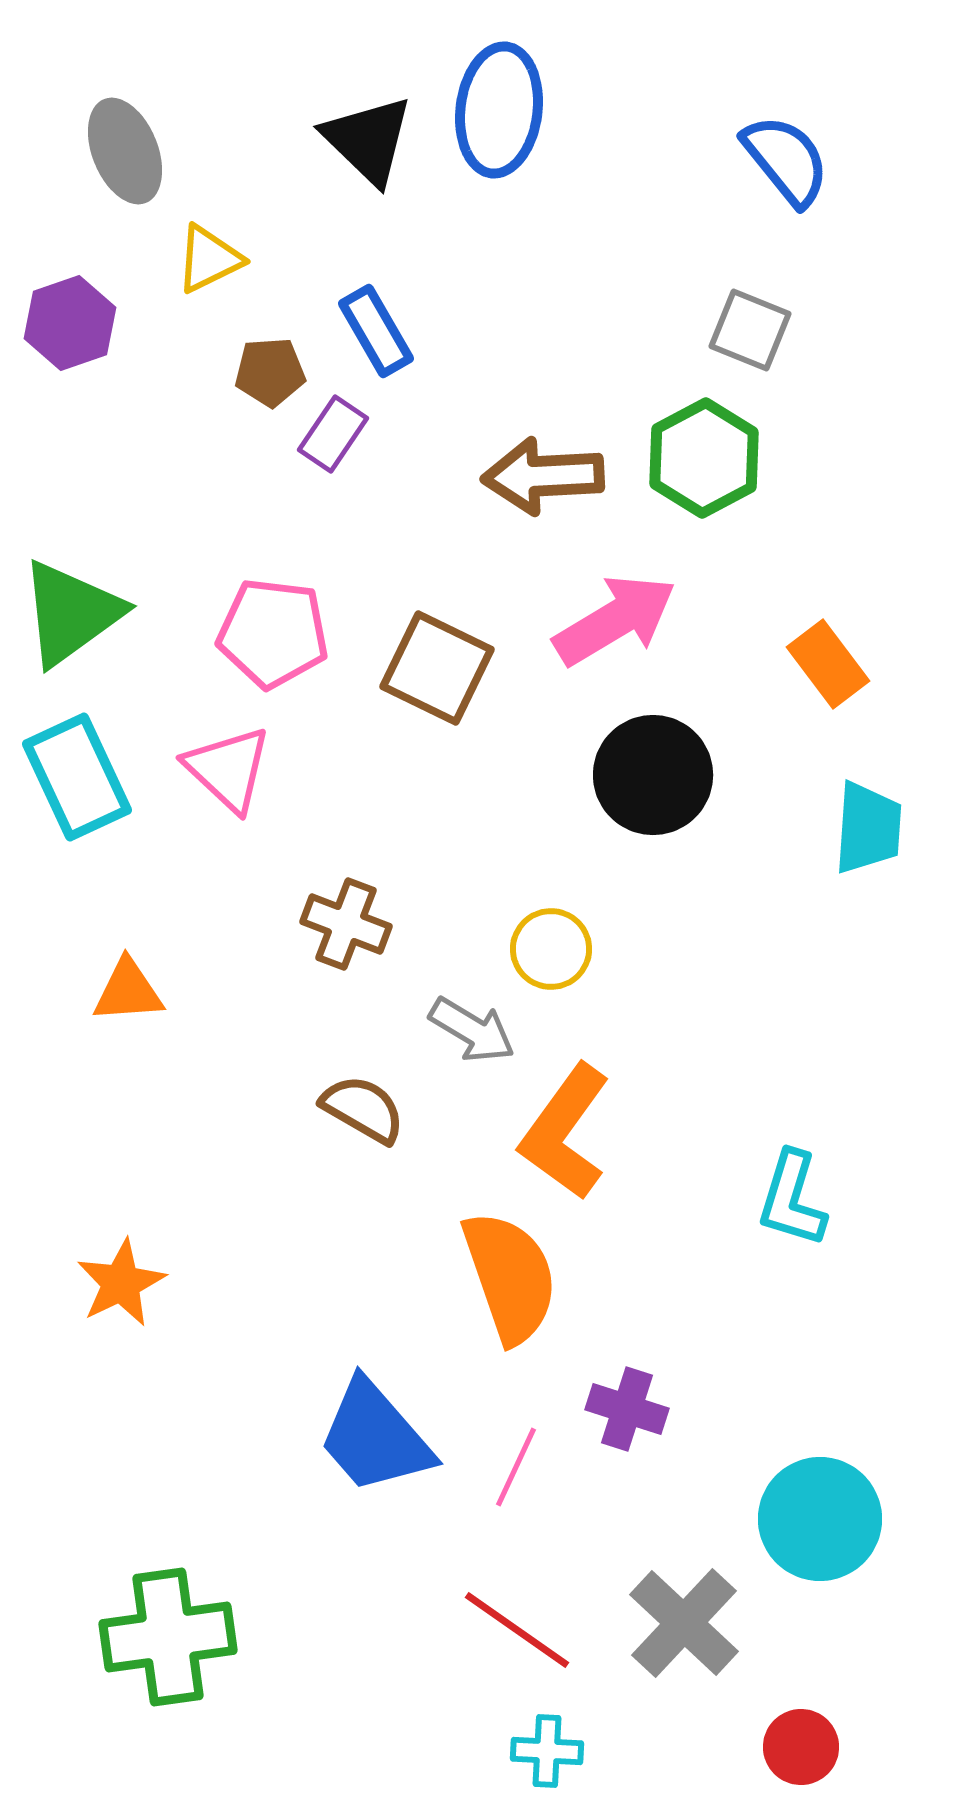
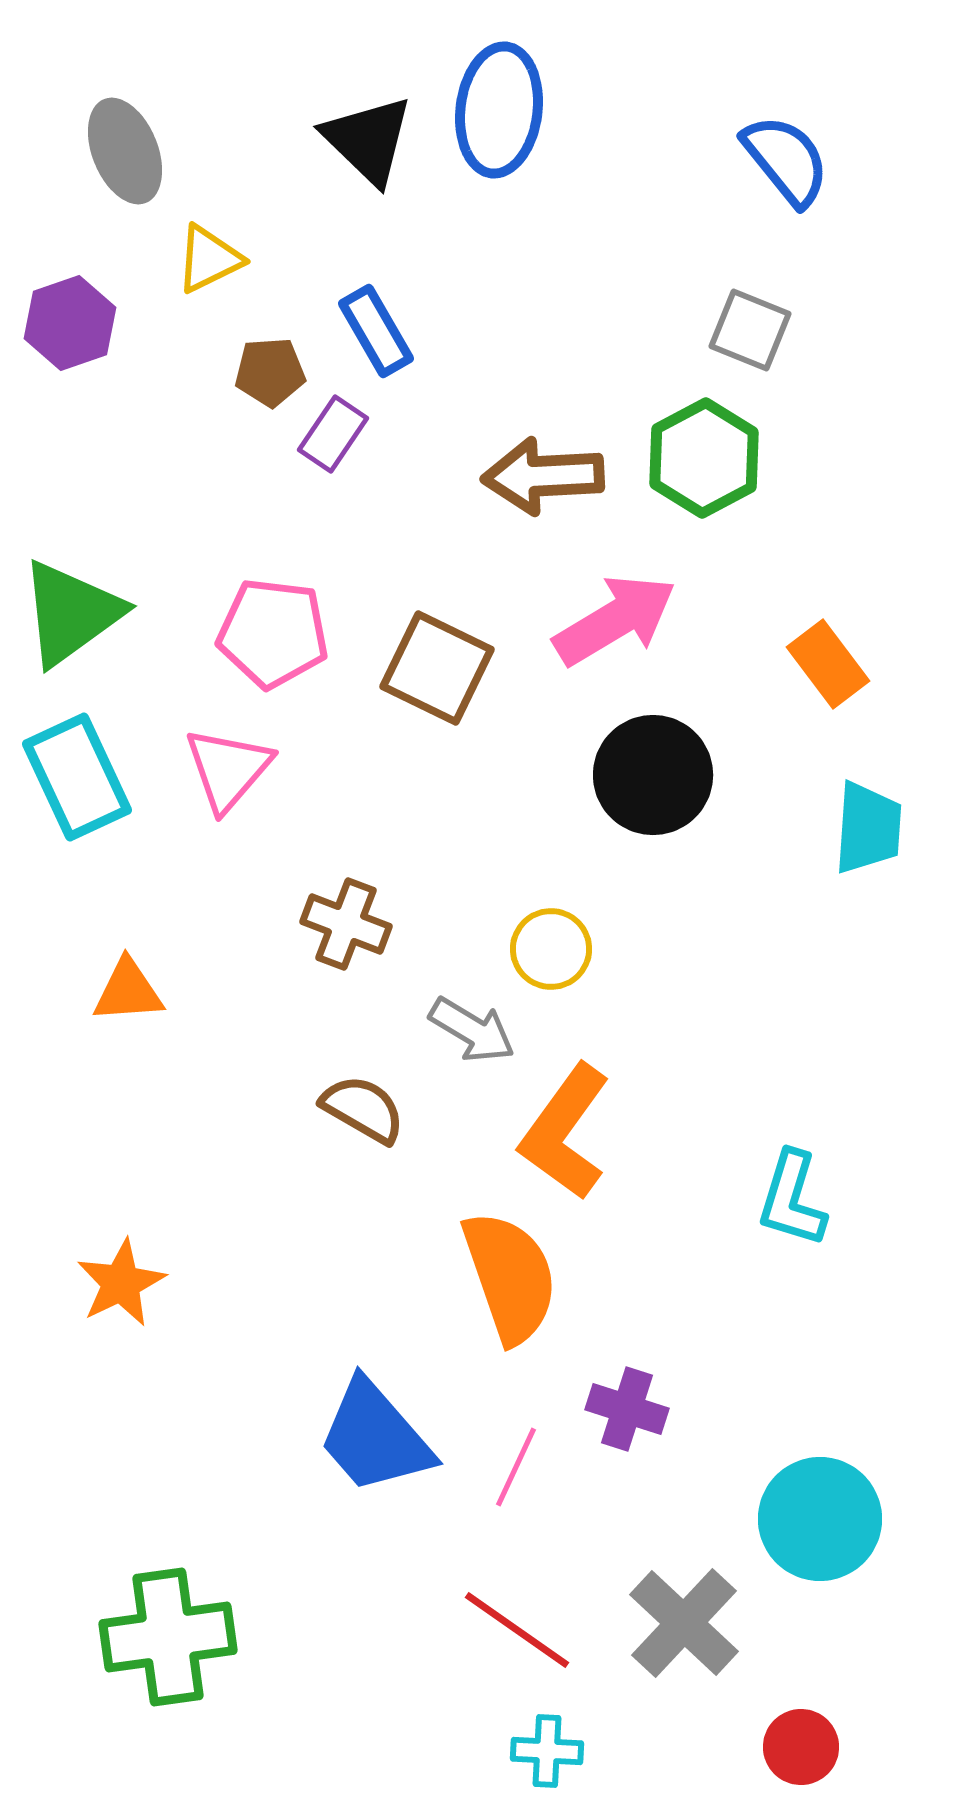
pink triangle: rotated 28 degrees clockwise
